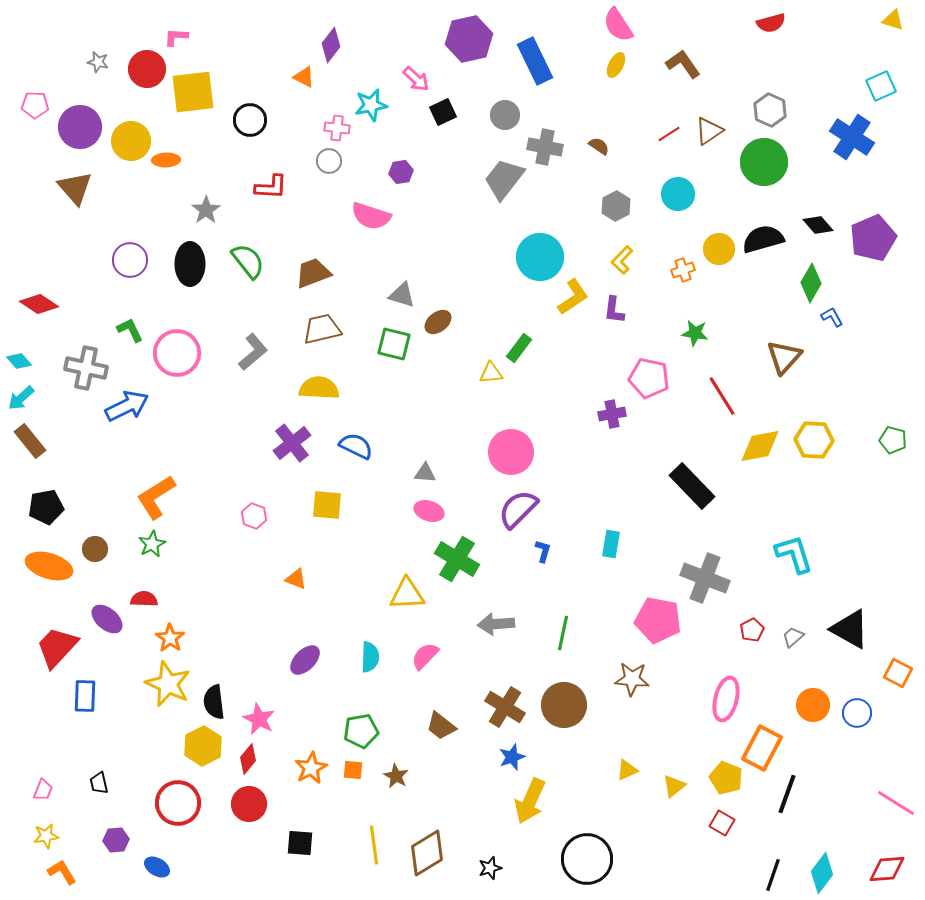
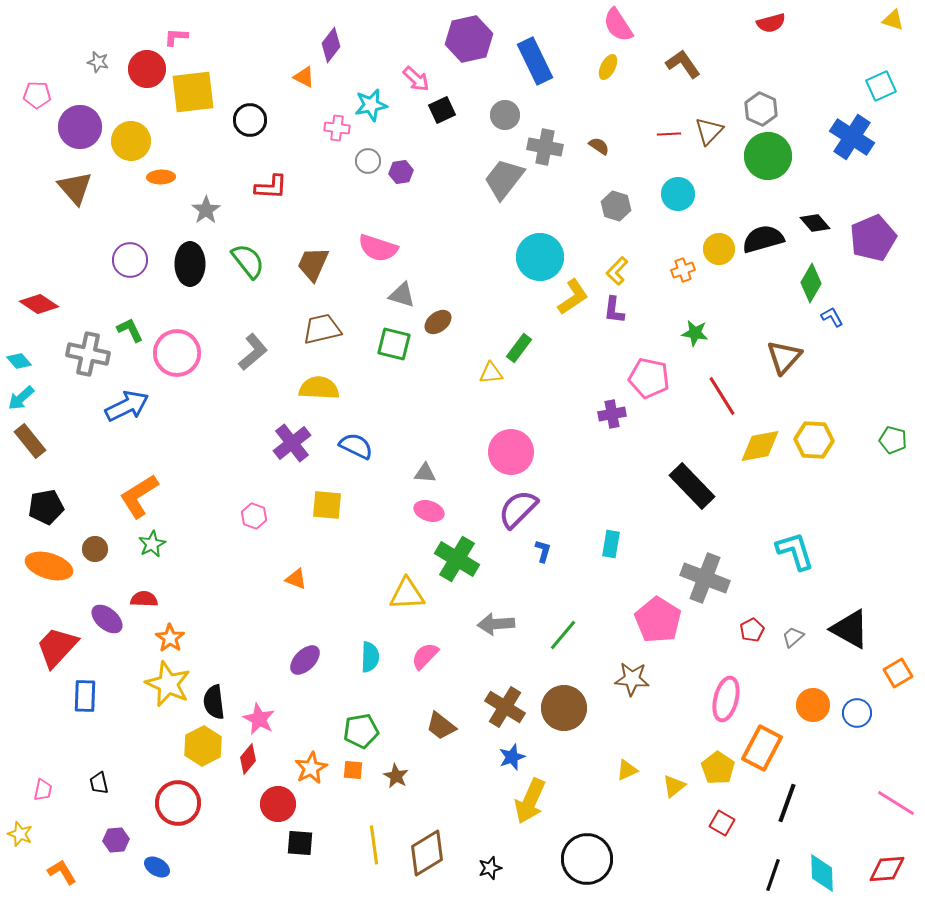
yellow ellipse at (616, 65): moved 8 px left, 2 px down
pink pentagon at (35, 105): moved 2 px right, 10 px up
gray hexagon at (770, 110): moved 9 px left, 1 px up
black square at (443, 112): moved 1 px left, 2 px up
brown triangle at (709, 131): rotated 12 degrees counterclockwise
red line at (669, 134): rotated 30 degrees clockwise
orange ellipse at (166, 160): moved 5 px left, 17 px down
gray circle at (329, 161): moved 39 px right
green circle at (764, 162): moved 4 px right, 6 px up
gray hexagon at (616, 206): rotated 16 degrees counterclockwise
pink semicircle at (371, 216): moved 7 px right, 32 px down
black diamond at (818, 225): moved 3 px left, 2 px up
yellow L-shape at (622, 260): moved 5 px left, 11 px down
brown trapezoid at (313, 273): moved 9 px up; rotated 45 degrees counterclockwise
gray cross at (86, 368): moved 2 px right, 14 px up
orange L-shape at (156, 497): moved 17 px left, 1 px up
cyan L-shape at (794, 554): moved 1 px right, 3 px up
pink pentagon at (658, 620): rotated 21 degrees clockwise
green line at (563, 633): moved 2 px down; rotated 28 degrees clockwise
orange square at (898, 673): rotated 32 degrees clockwise
brown circle at (564, 705): moved 3 px down
yellow pentagon at (726, 778): moved 8 px left, 10 px up; rotated 12 degrees clockwise
pink trapezoid at (43, 790): rotated 10 degrees counterclockwise
black line at (787, 794): moved 9 px down
red circle at (249, 804): moved 29 px right
yellow star at (46, 836): moved 26 px left, 2 px up; rotated 30 degrees clockwise
cyan diamond at (822, 873): rotated 39 degrees counterclockwise
